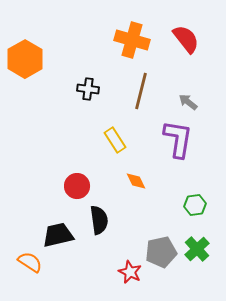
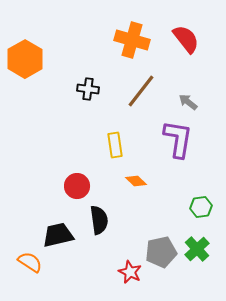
brown line: rotated 24 degrees clockwise
yellow rectangle: moved 5 px down; rotated 25 degrees clockwise
orange diamond: rotated 20 degrees counterclockwise
green hexagon: moved 6 px right, 2 px down
